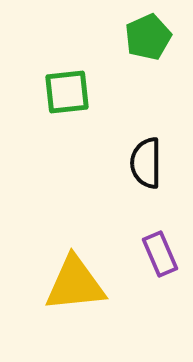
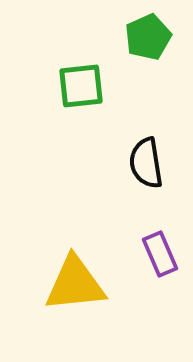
green square: moved 14 px right, 6 px up
black semicircle: rotated 9 degrees counterclockwise
